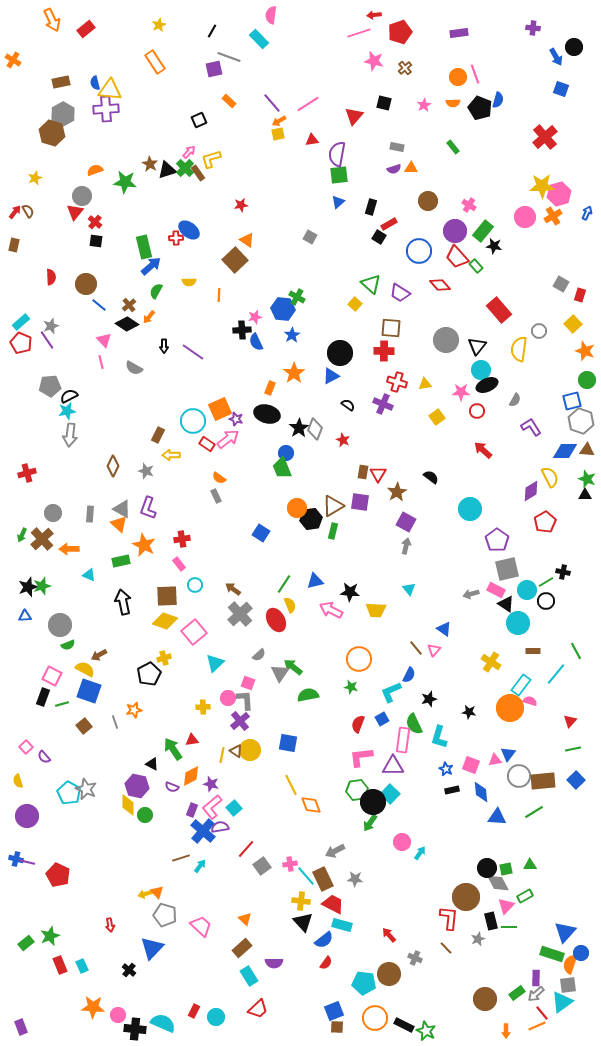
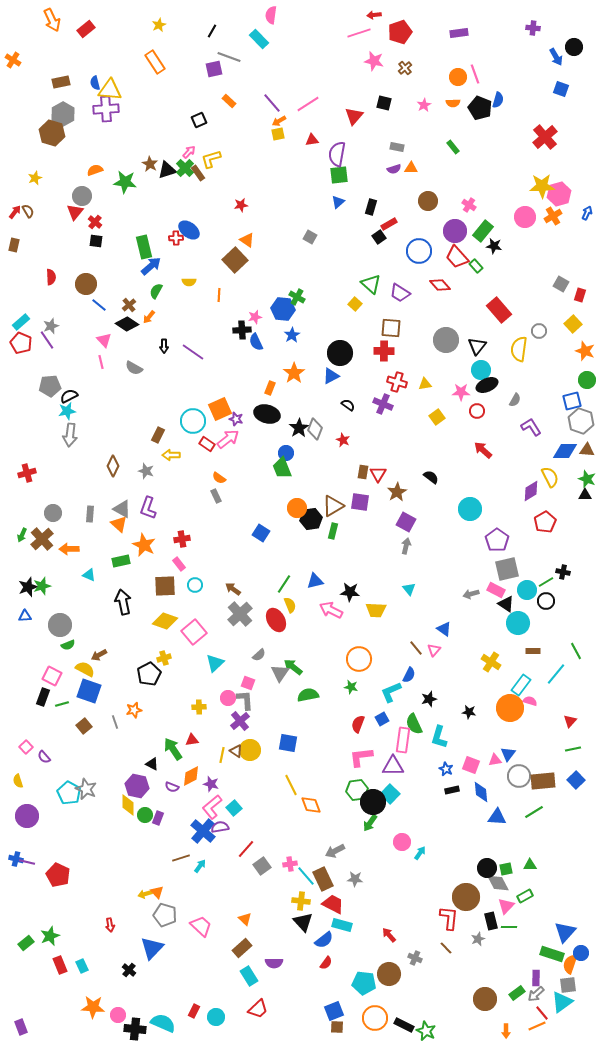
black square at (379, 237): rotated 24 degrees clockwise
brown square at (167, 596): moved 2 px left, 10 px up
yellow cross at (203, 707): moved 4 px left
purple rectangle at (192, 810): moved 34 px left, 8 px down
